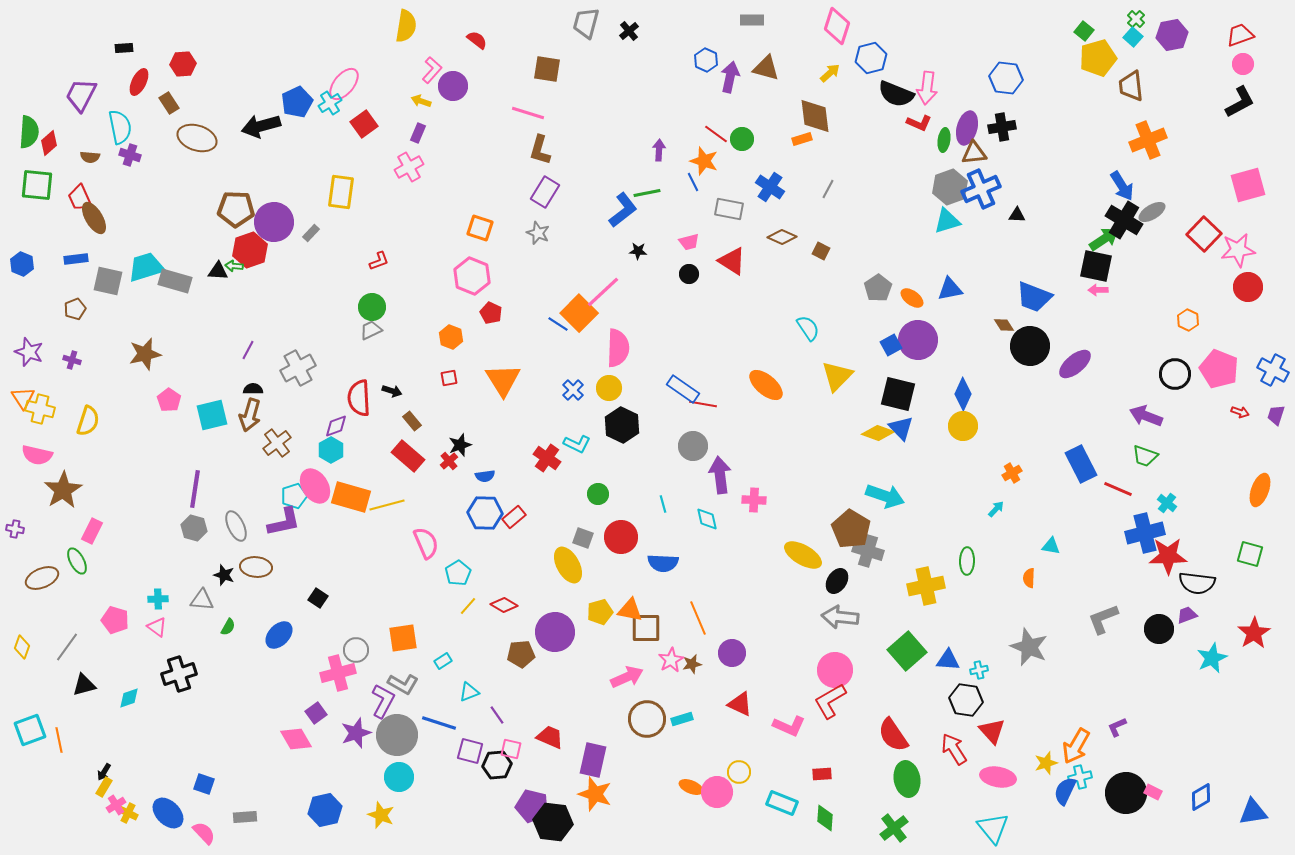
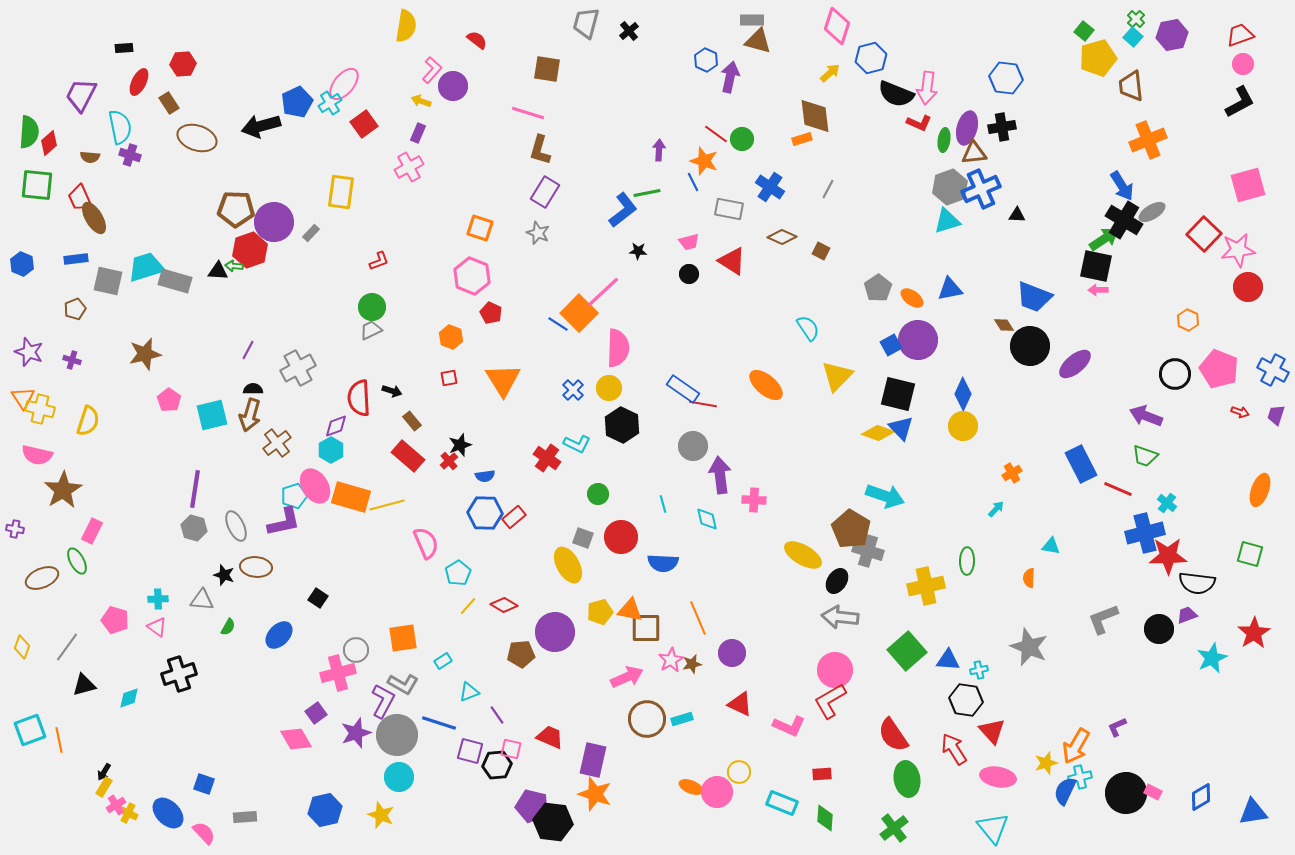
brown triangle at (766, 68): moved 8 px left, 27 px up
